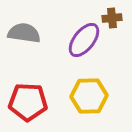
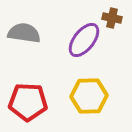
brown cross: rotated 18 degrees clockwise
